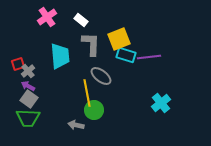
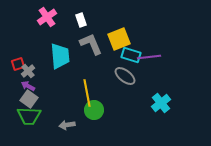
white rectangle: rotated 32 degrees clockwise
gray L-shape: rotated 25 degrees counterclockwise
cyan rectangle: moved 5 px right
gray ellipse: moved 24 px right
green trapezoid: moved 1 px right, 2 px up
gray arrow: moved 9 px left; rotated 21 degrees counterclockwise
